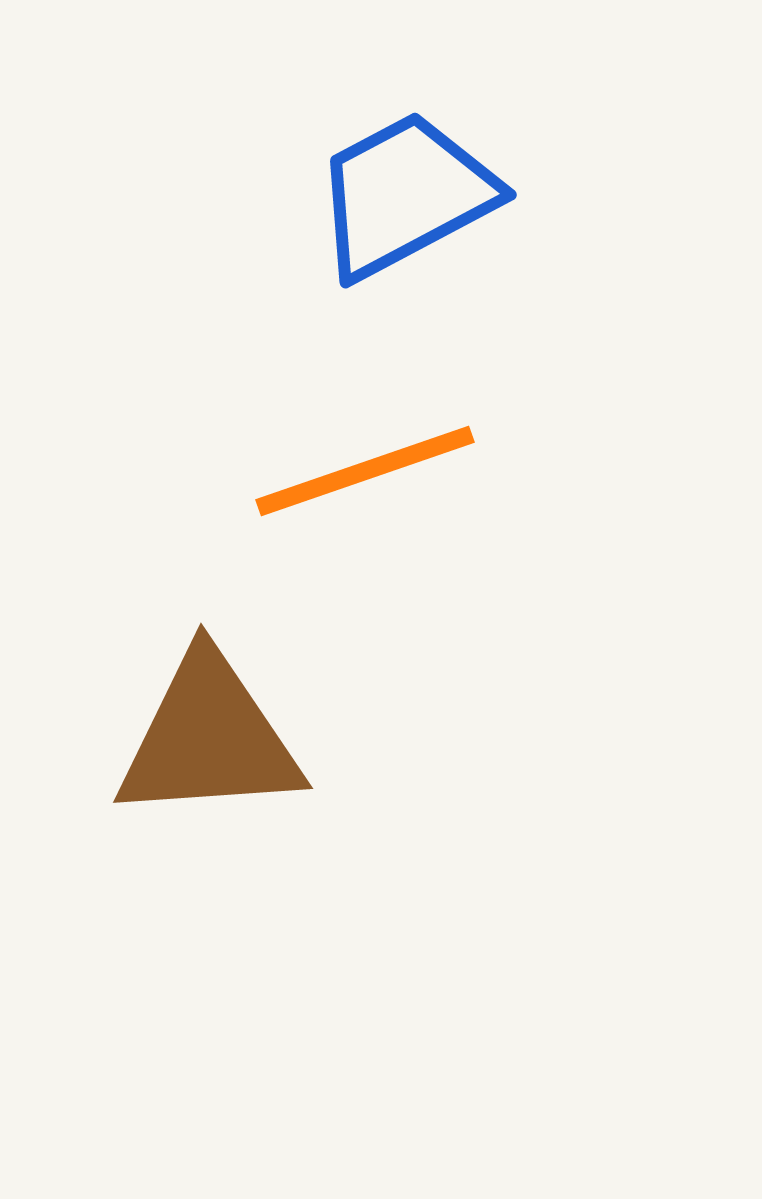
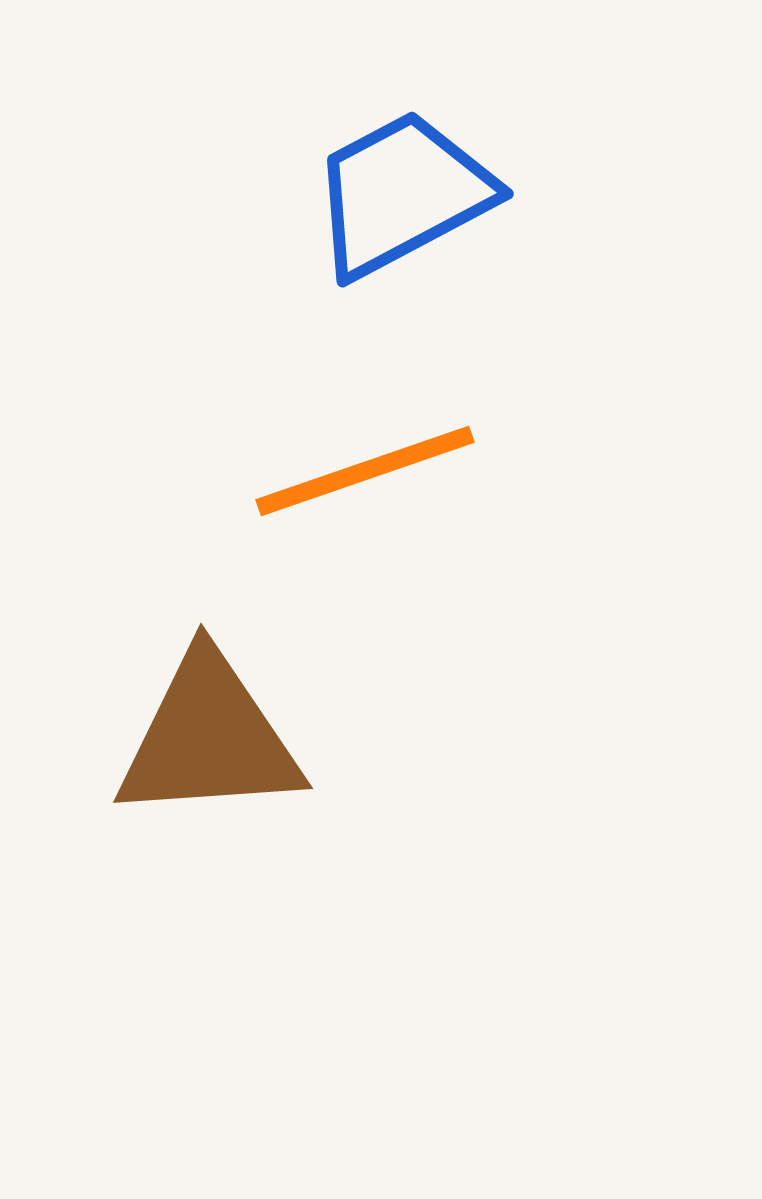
blue trapezoid: moved 3 px left, 1 px up
